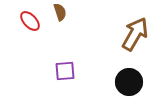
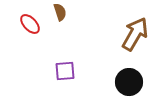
red ellipse: moved 3 px down
